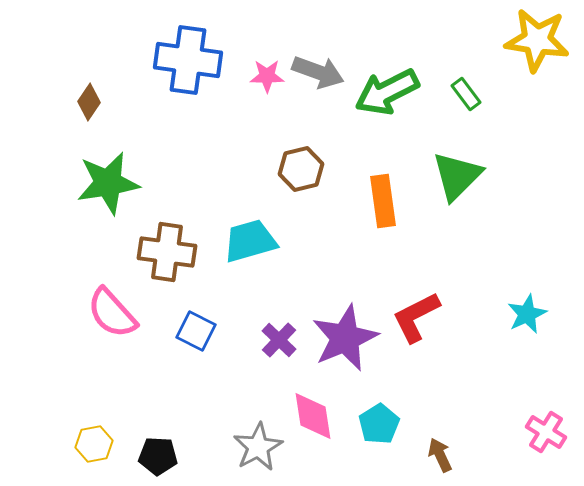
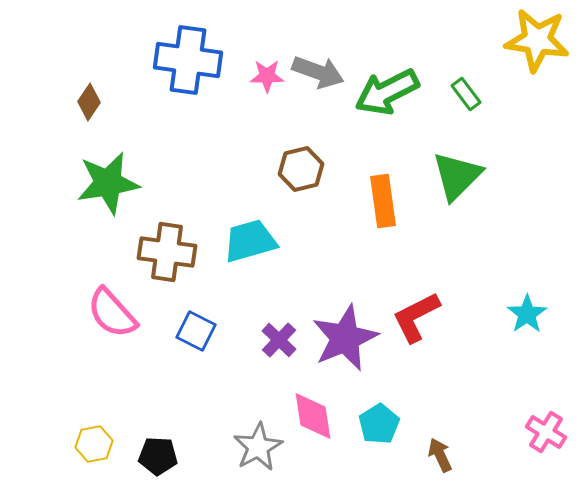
cyan star: rotated 9 degrees counterclockwise
